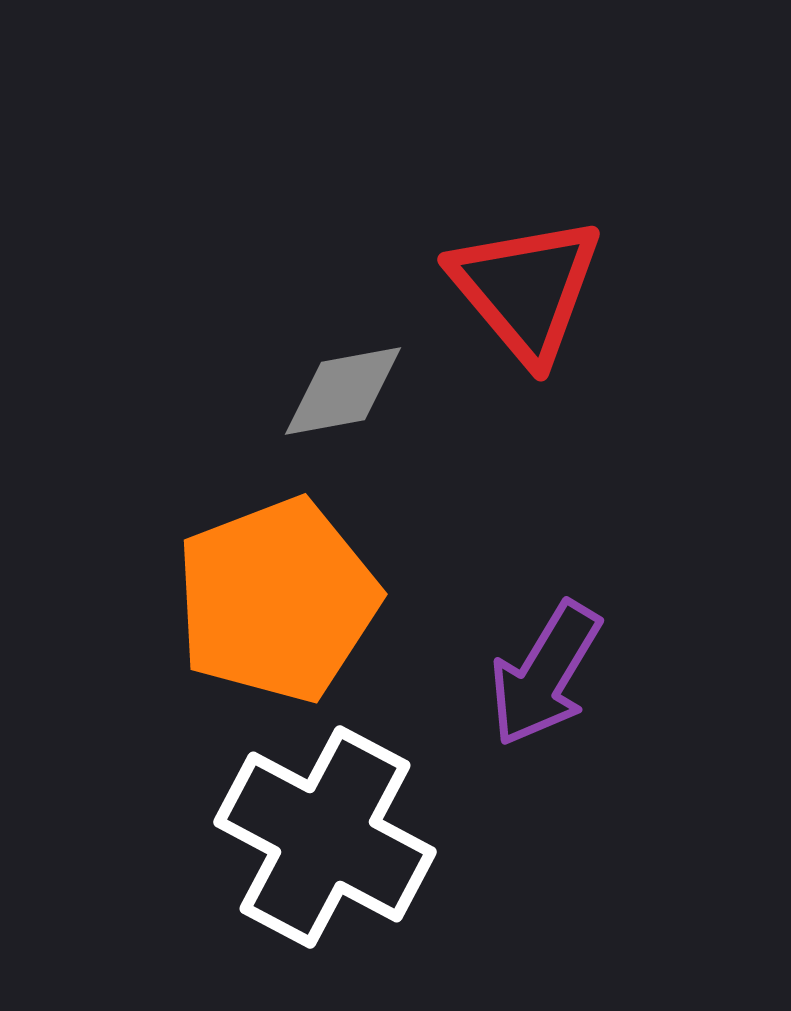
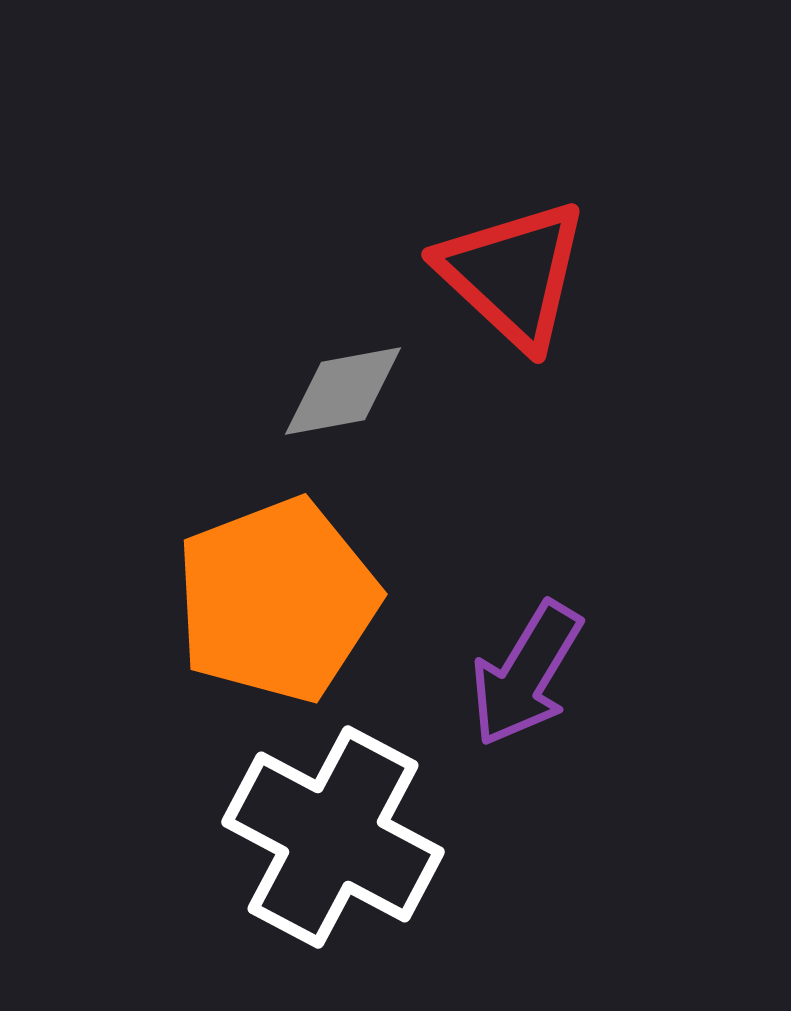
red triangle: moved 13 px left, 15 px up; rotated 7 degrees counterclockwise
purple arrow: moved 19 px left
white cross: moved 8 px right
